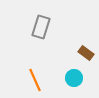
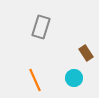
brown rectangle: rotated 21 degrees clockwise
